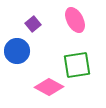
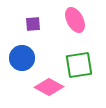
purple square: rotated 35 degrees clockwise
blue circle: moved 5 px right, 7 px down
green square: moved 2 px right
